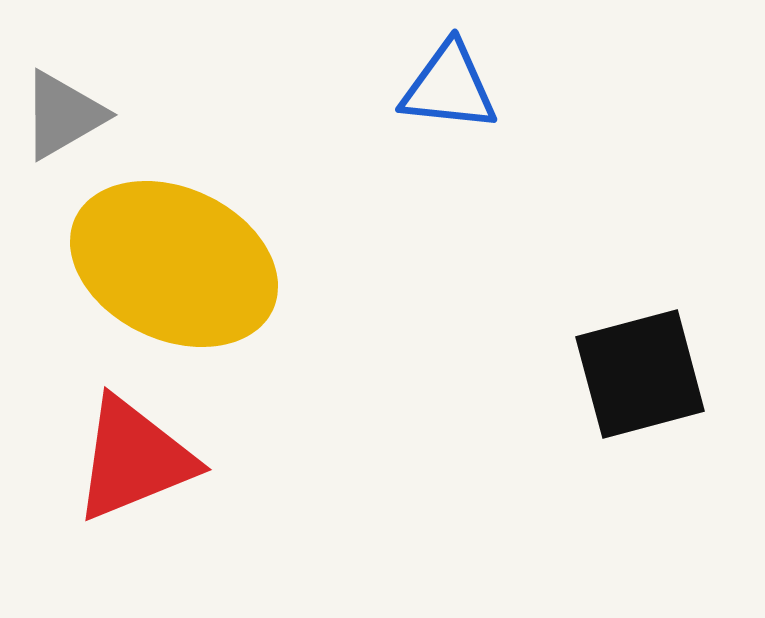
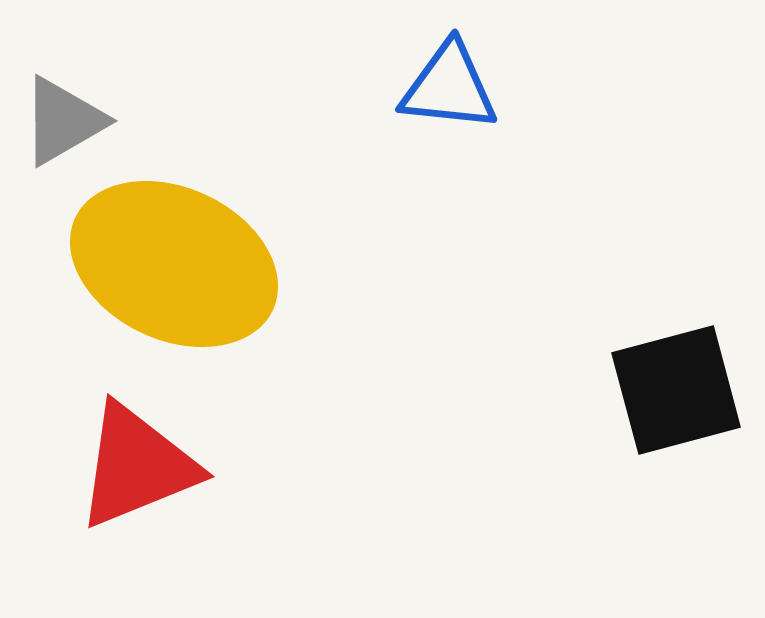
gray triangle: moved 6 px down
black square: moved 36 px right, 16 px down
red triangle: moved 3 px right, 7 px down
